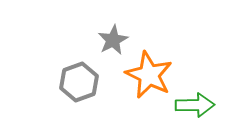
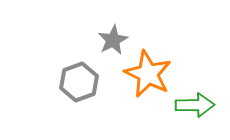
orange star: moved 1 px left, 1 px up
